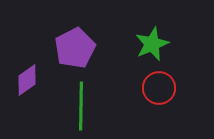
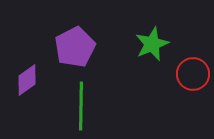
purple pentagon: moved 1 px up
red circle: moved 34 px right, 14 px up
